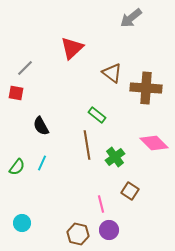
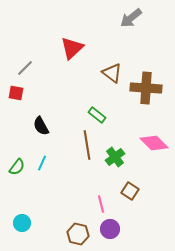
purple circle: moved 1 px right, 1 px up
